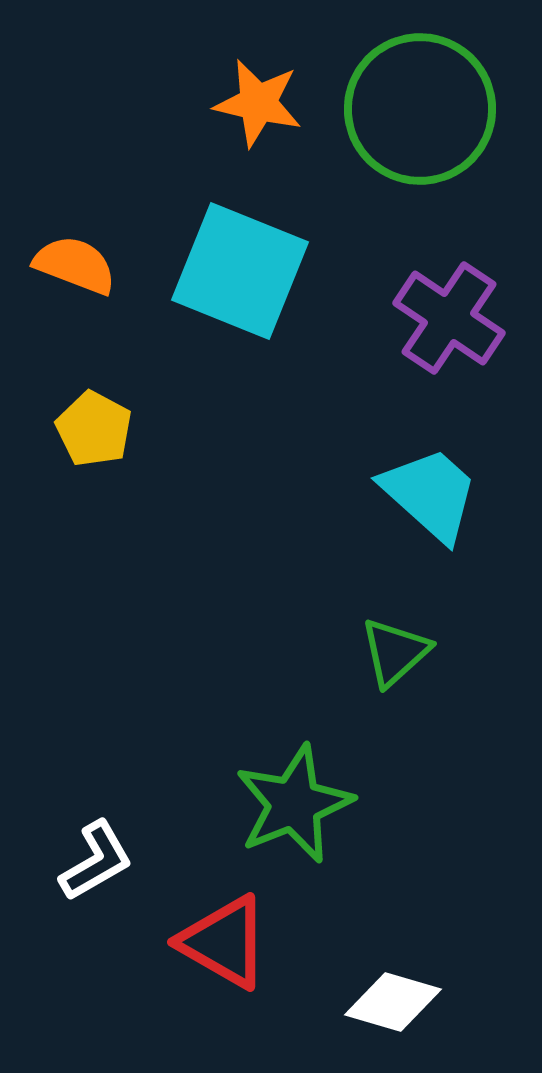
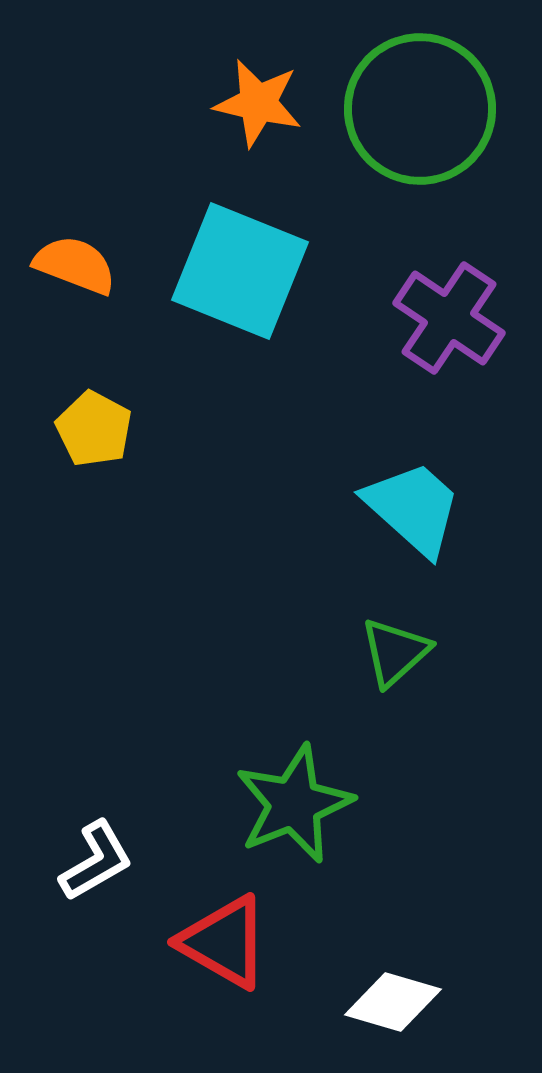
cyan trapezoid: moved 17 px left, 14 px down
